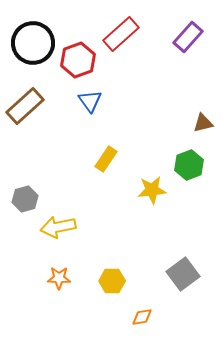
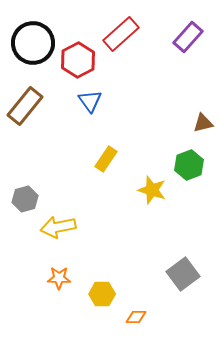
red hexagon: rotated 8 degrees counterclockwise
brown rectangle: rotated 9 degrees counterclockwise
yellow star: rotated 24 degrees clockwise
yellow hexagon: moved 10 px left, 13 px down
orange diamond: moved 6 px left; rotated 10 degrees clockwise
